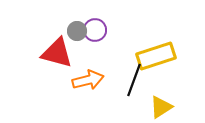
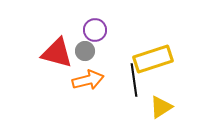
gray circle: moved 8 px right, 20 px down
yellow rectangle: moved 3 px left, 3 px down
black line: rotated 28 degrees counterclockwise
